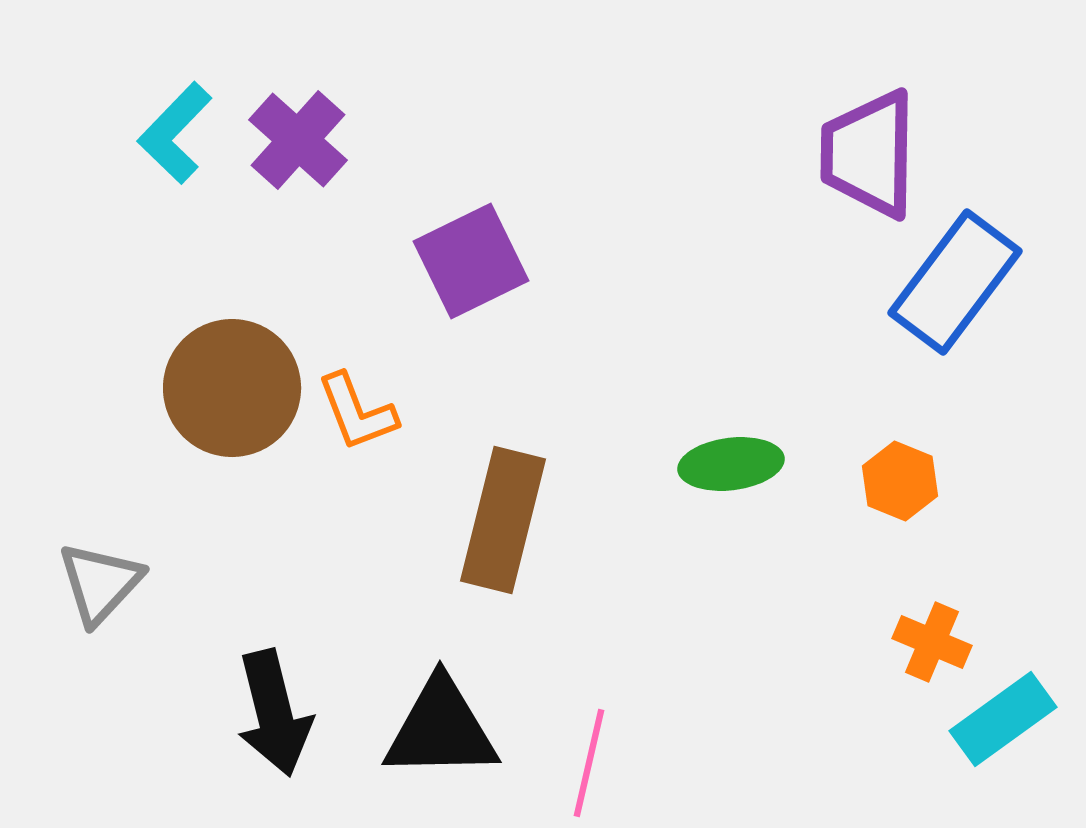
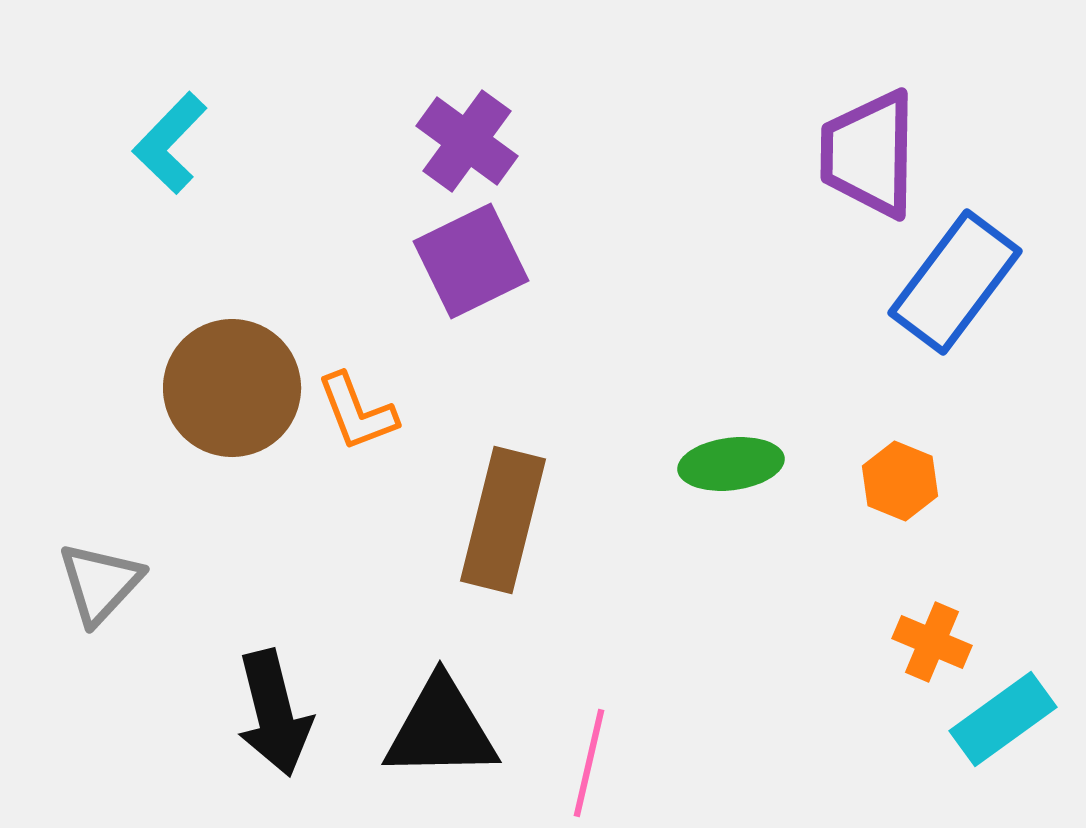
cyan L-shape: moved 5 px left, 10 px down
purple cross: moved 169 px right, 1 px down; rotated 6 degrees counterclockwise
